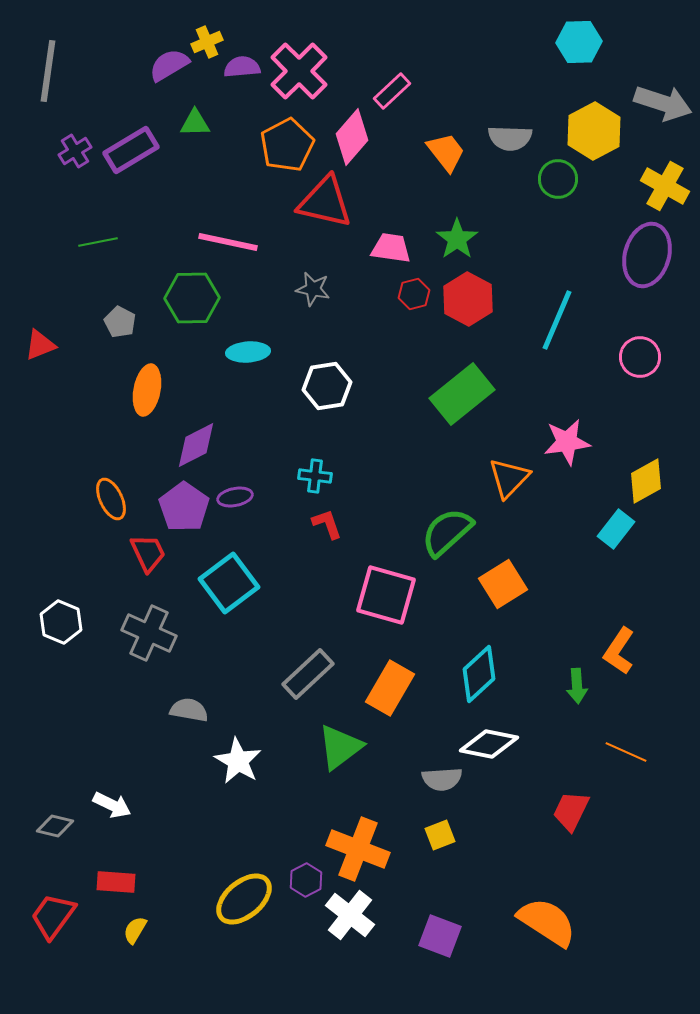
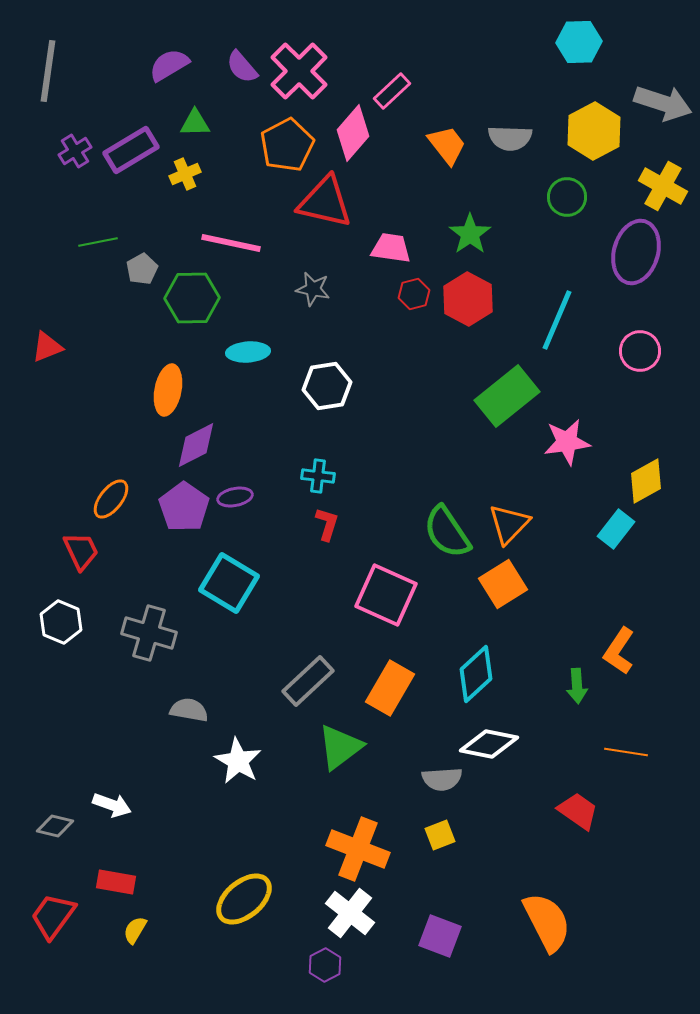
yellow cross at (207, 42): moved 22 px left, 132 px down
purple semicircle at (242, 67): rotated 126 degrees counterclockwise
pink diamond at (352, 137): moved 1 px right, 4 px up
orange trapezoid at (446, 152): moved 1 px right, 7 px up
green circle at (558, 179): moved 9 px right, 18 px down
yellow cross at (665, 186): moved 2 px left
green star at (457, 239): moved 13 px right, 5 px up
pink line at (228, 242): moved 3 px right, 1 px down
purple ellipse at (647, 255): moved 11 px left, 3 px up
gray pentagon at (120, 322): moved 22 px right, 53 px up; rotated 16 degrees clockwise
red triangle at (40, 345): moved 7 px right, 2 px down
pink circle at (640, 357): moved 6 px up
orange ellipse at (147, 390): moved 21 px right
green rectangle at (462, 394): moved 45 px right, 2 px down
cyan cross at (315, 476): moved 3 px right
orange triangle at (509, 478): moved 46 px down
orange ellipse at (111, 499): rotated 63 degrees clockwise
red L-shape at (327, 524): rotated 36 degrees clockwise
green semicircle at (447, 532): rotated 82 degrees counterclockwise
red trapezoid at (148, 553): moved 67 px left, 2 px up
cyan square at (229, 583): rotated 22 degrees counterclockwise
pink square at (386, 595): rotated 8 degrees clockwise
gray cross at (149, 633): rotated 8 degrees counterclockwise
gray rectangle at (308, 674): moved 7 px down
cyan diamond at (479, 674): moved 3 px left
orange line at (626, 752): rotated 15 degrees counterclockwise
white arrow at (112, 805): rotated 6 degrees counterclockwise
red trapezoid at (571, 811): moved 7 px right; rotated 99 degrees clockwise
purple hexagon at (306, 880): moved 19 px right, 85 px down
red rectangle at (116, 882): rotated 6 degrees clockwise
white cross at (350, 915): moved 2 px up
orange semicircle at (547, 922): rotated 30 degrees clockwise
